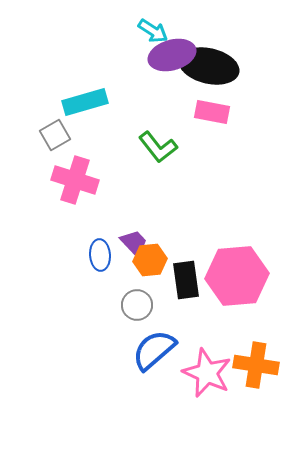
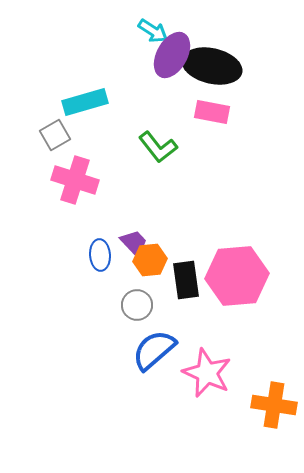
purple ellipse: rotated 45 degrees counterclockwise
black ellipse: moved 3 px right
orange cross: moved 18 px right, 40 px down
